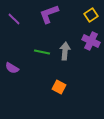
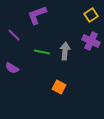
purple L-shape: moved 12 px left, 1 px down
purple line: moved 16 px down
